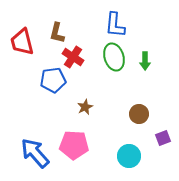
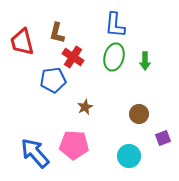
green ellipse: rotated 32 degrees clockwise
